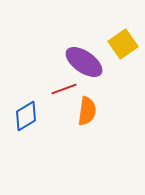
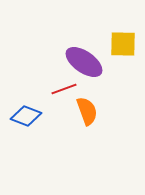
yellow square: rotated 36 degrees clockwise
orange semicircle: rotated 28 degrees counterclockwise
blue diamond: rotated 52 degrees clockwise
